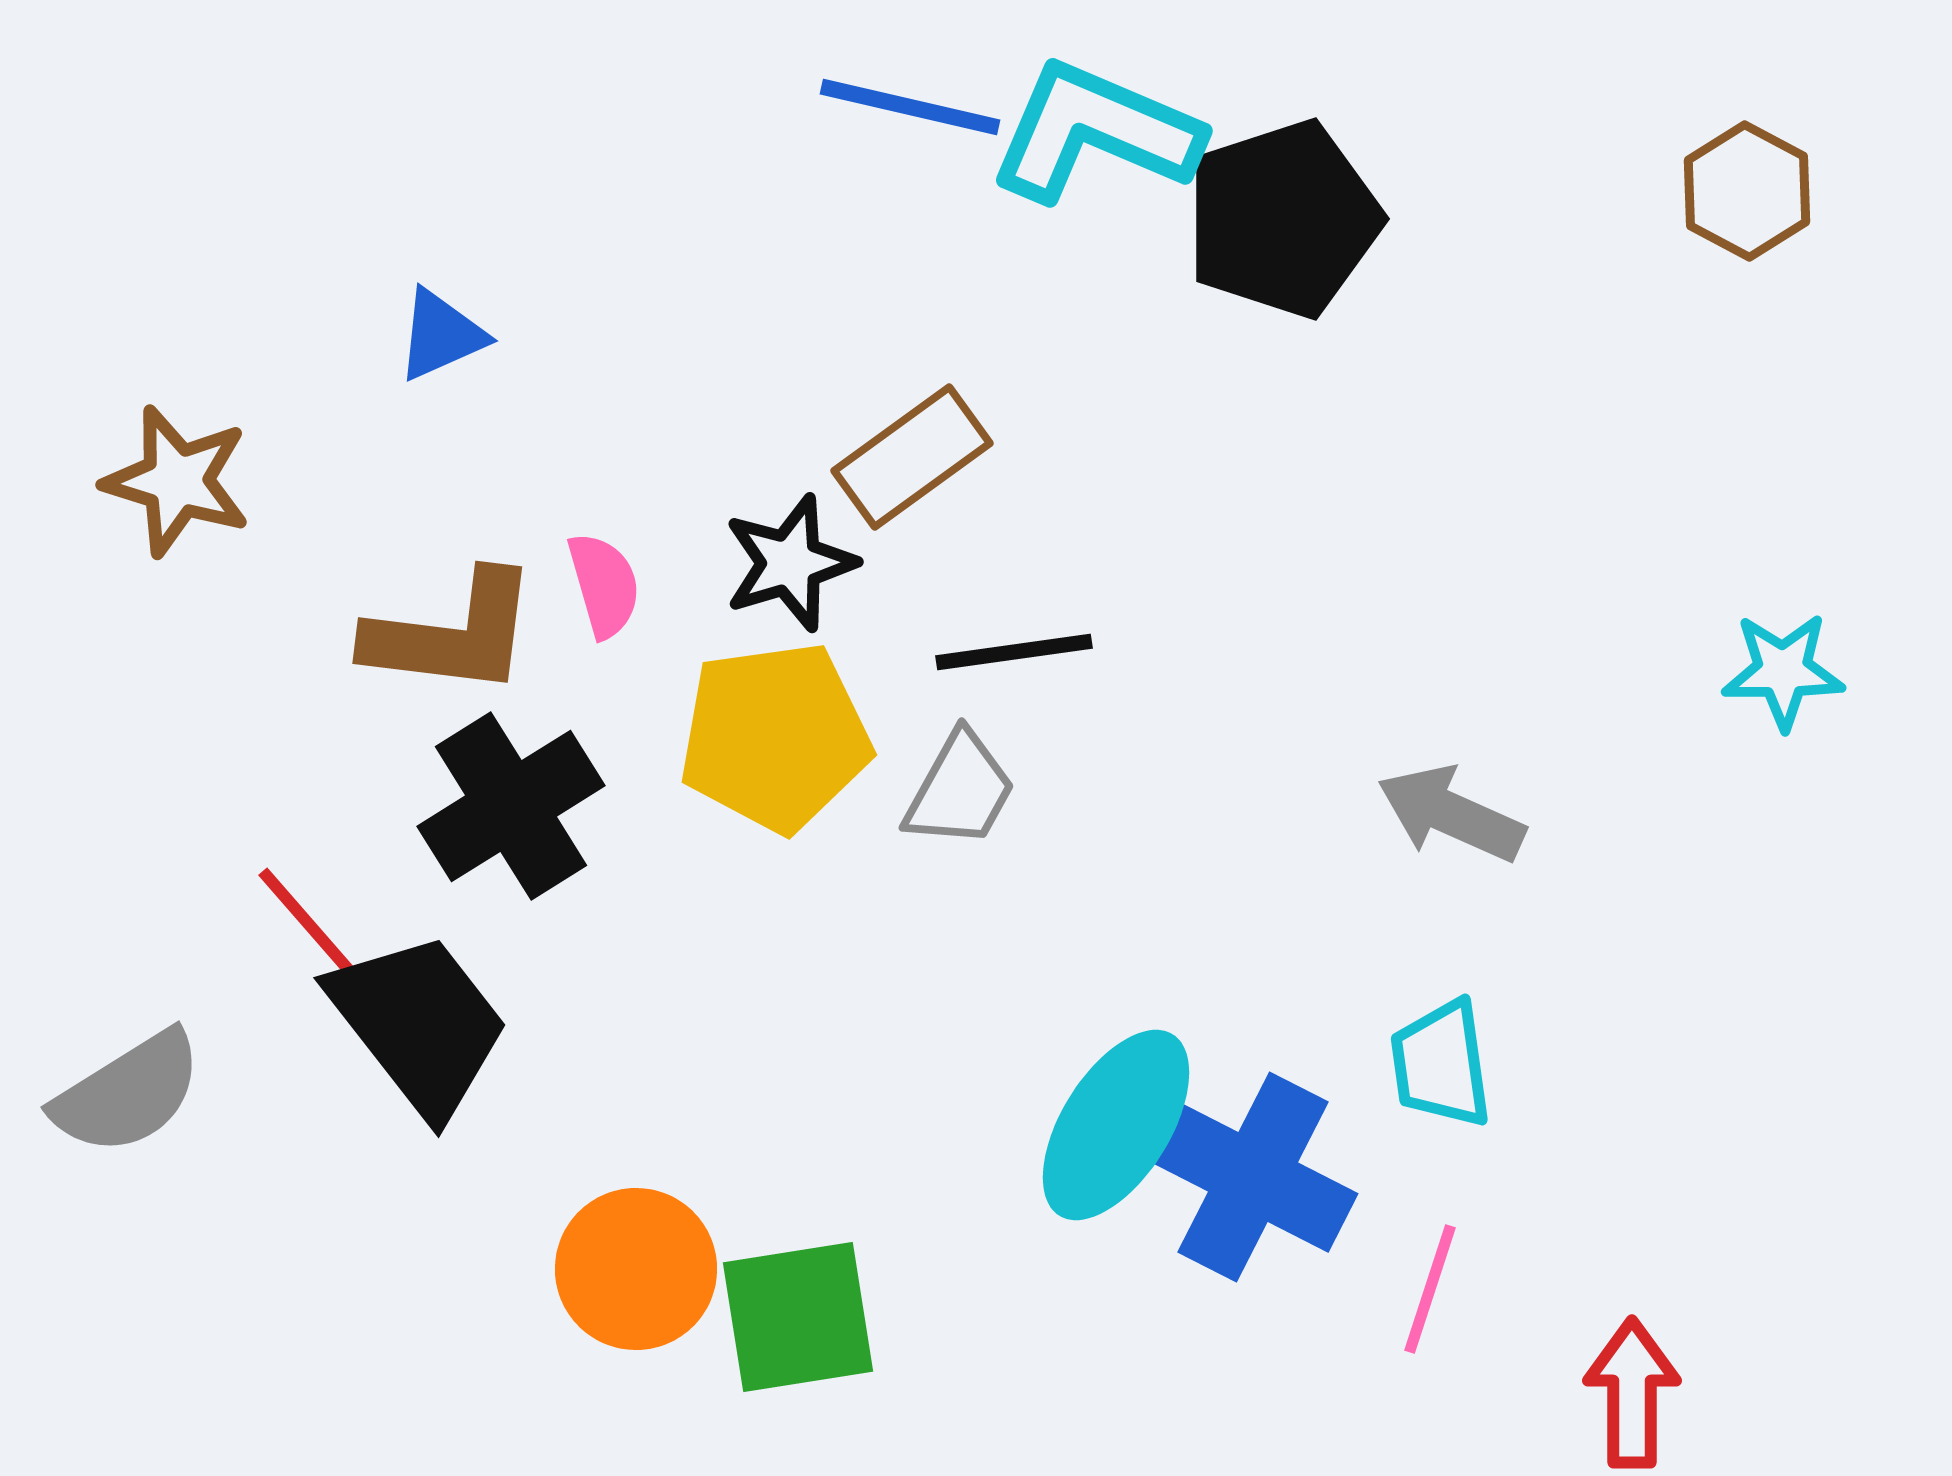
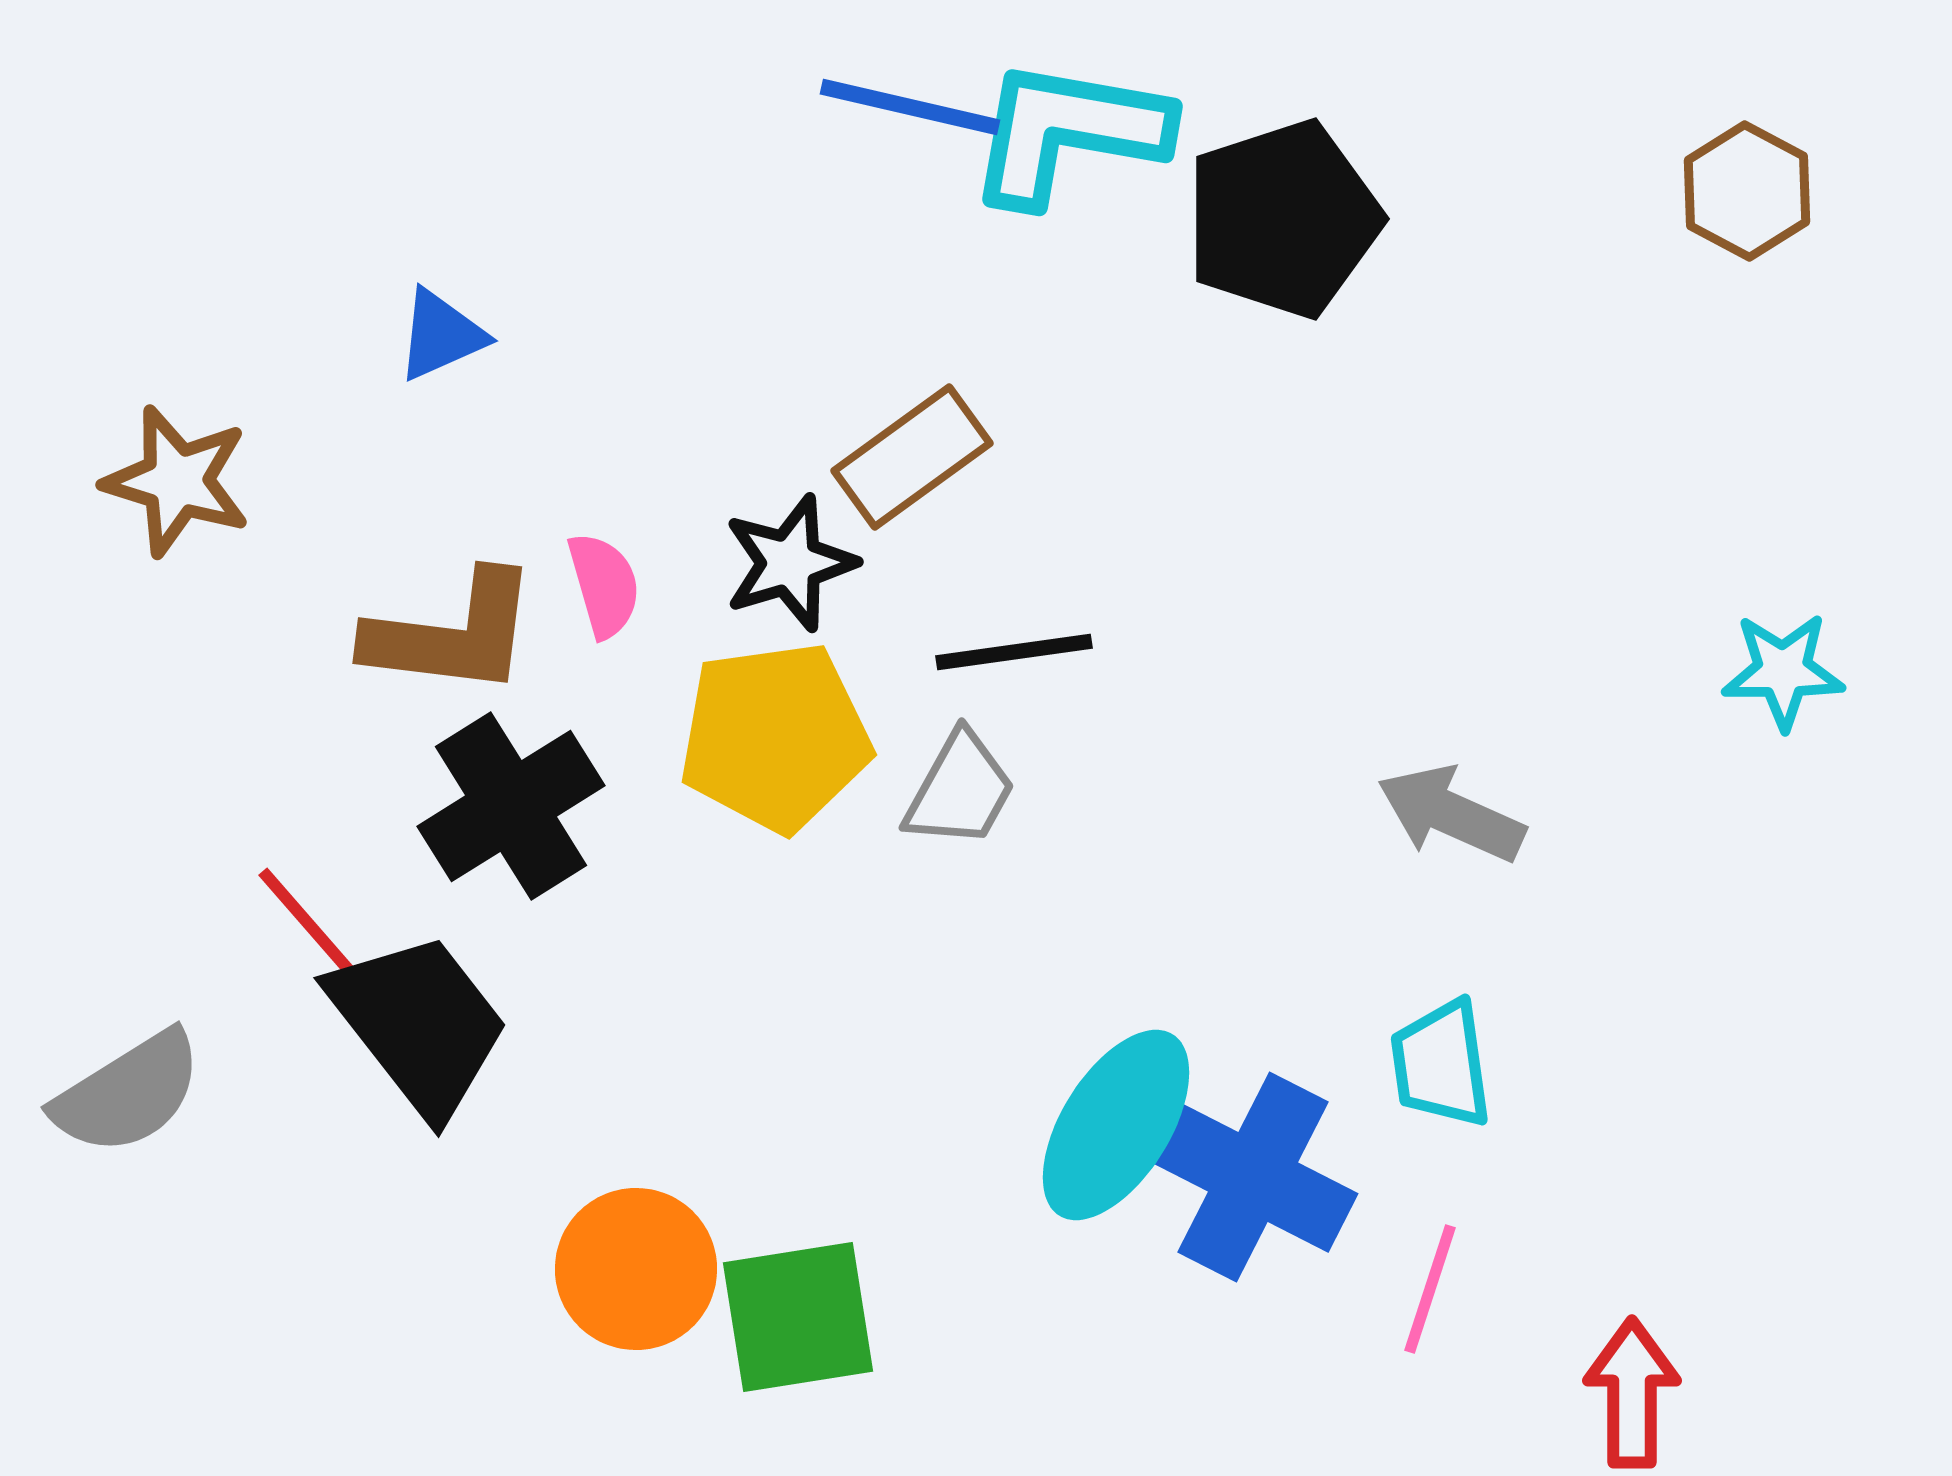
cyan L-shape: moved 27 px left; rotated 13 degrees counterclockwise
